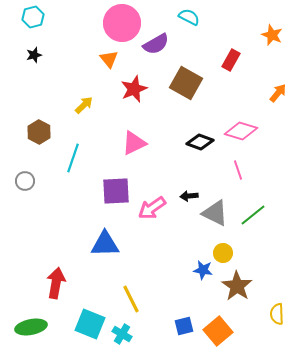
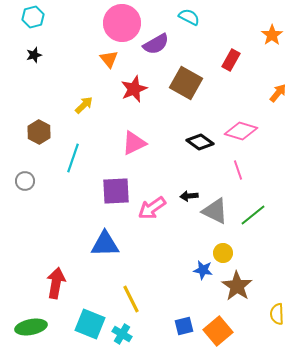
orange star: rotated 15 degrees clockwise
black diamond: rotated 16 degrees clockwise
gray triangle: moved 2 px up
